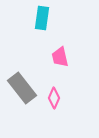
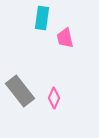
pink trapezoid: moved 5 px right, 19 px up
gray rectangle: moved 2 px left, 3 px down
